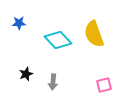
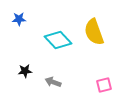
blue star: moved 4 px up
yellow semicircle: moved 2 px up
black star: moved 1 px left, 3 px up; rotated 16 degrees clockwise
gray arrow: rotated 105 degrees clockwise
